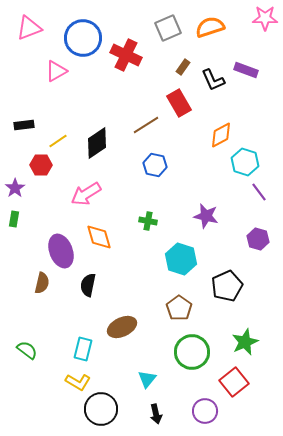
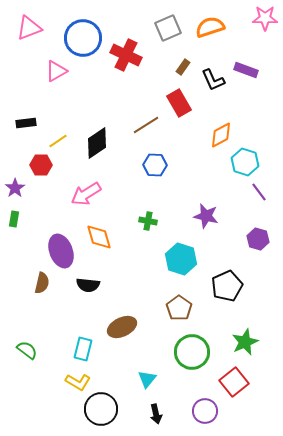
black rectangle at (24, 125): moved 2 px right, 2 px up
blue hexagon at (155, 165): rotated 10 degrees counterclockwise
black semicircle at (88, 285): rotated 95 degrees counterclockwise
